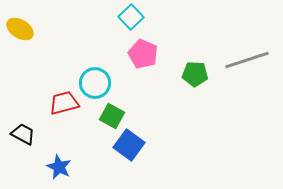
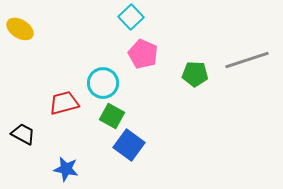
cyan circle: moved 8 px right
blue star: moved 7 px right, 2 px down; rotated 15 degrees counterclockwise
